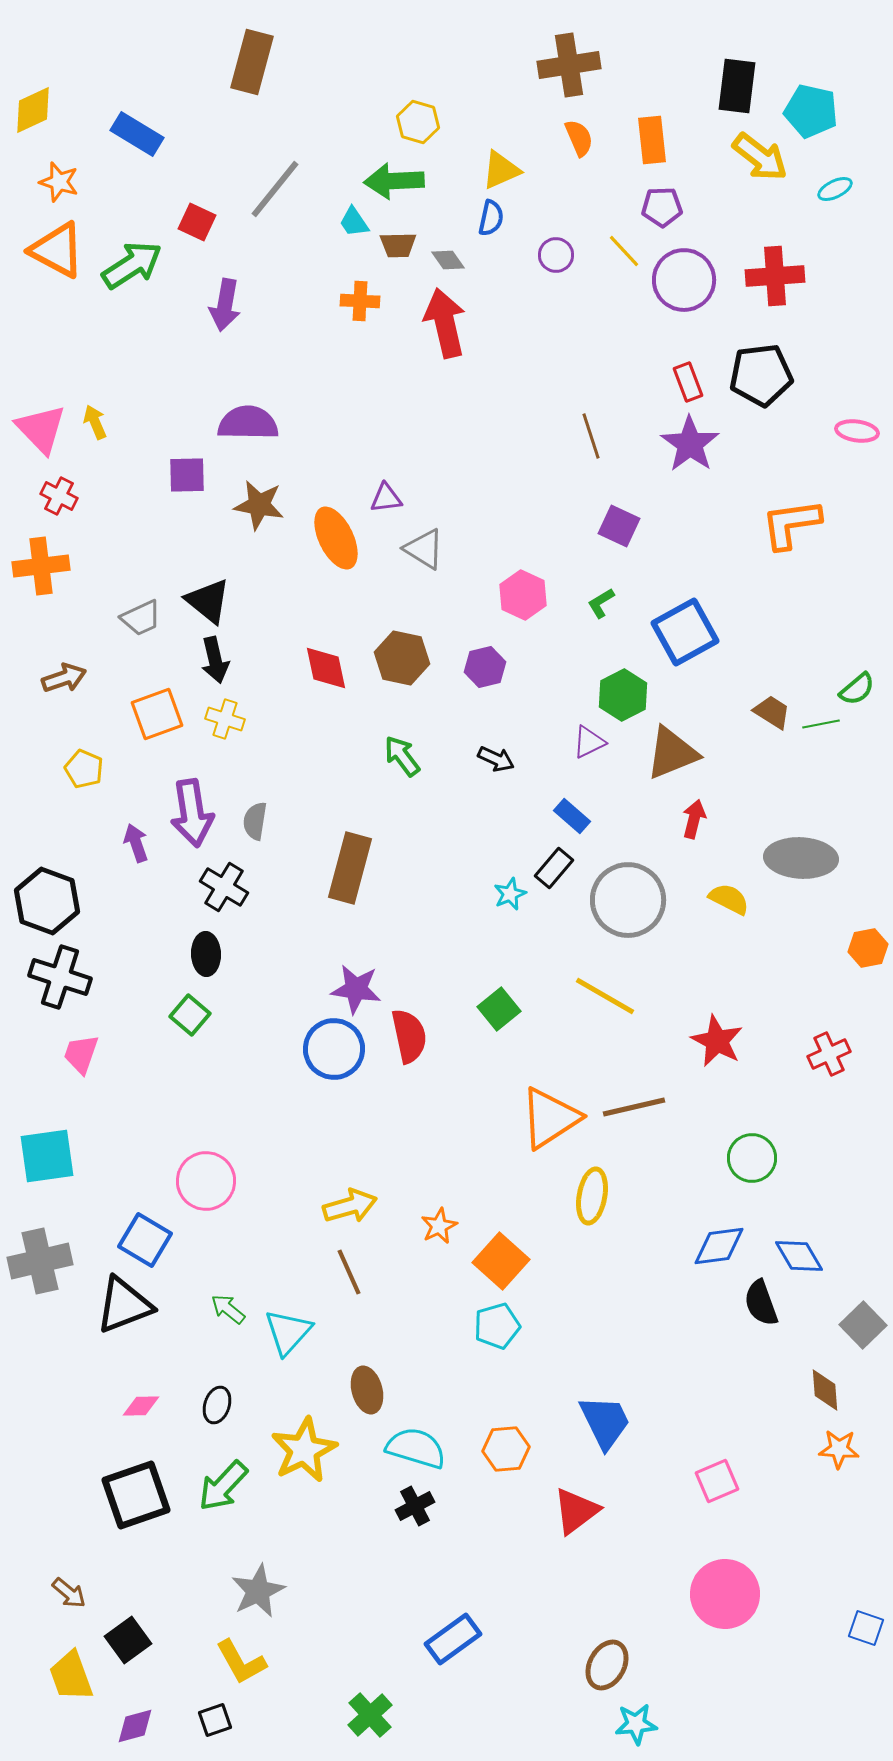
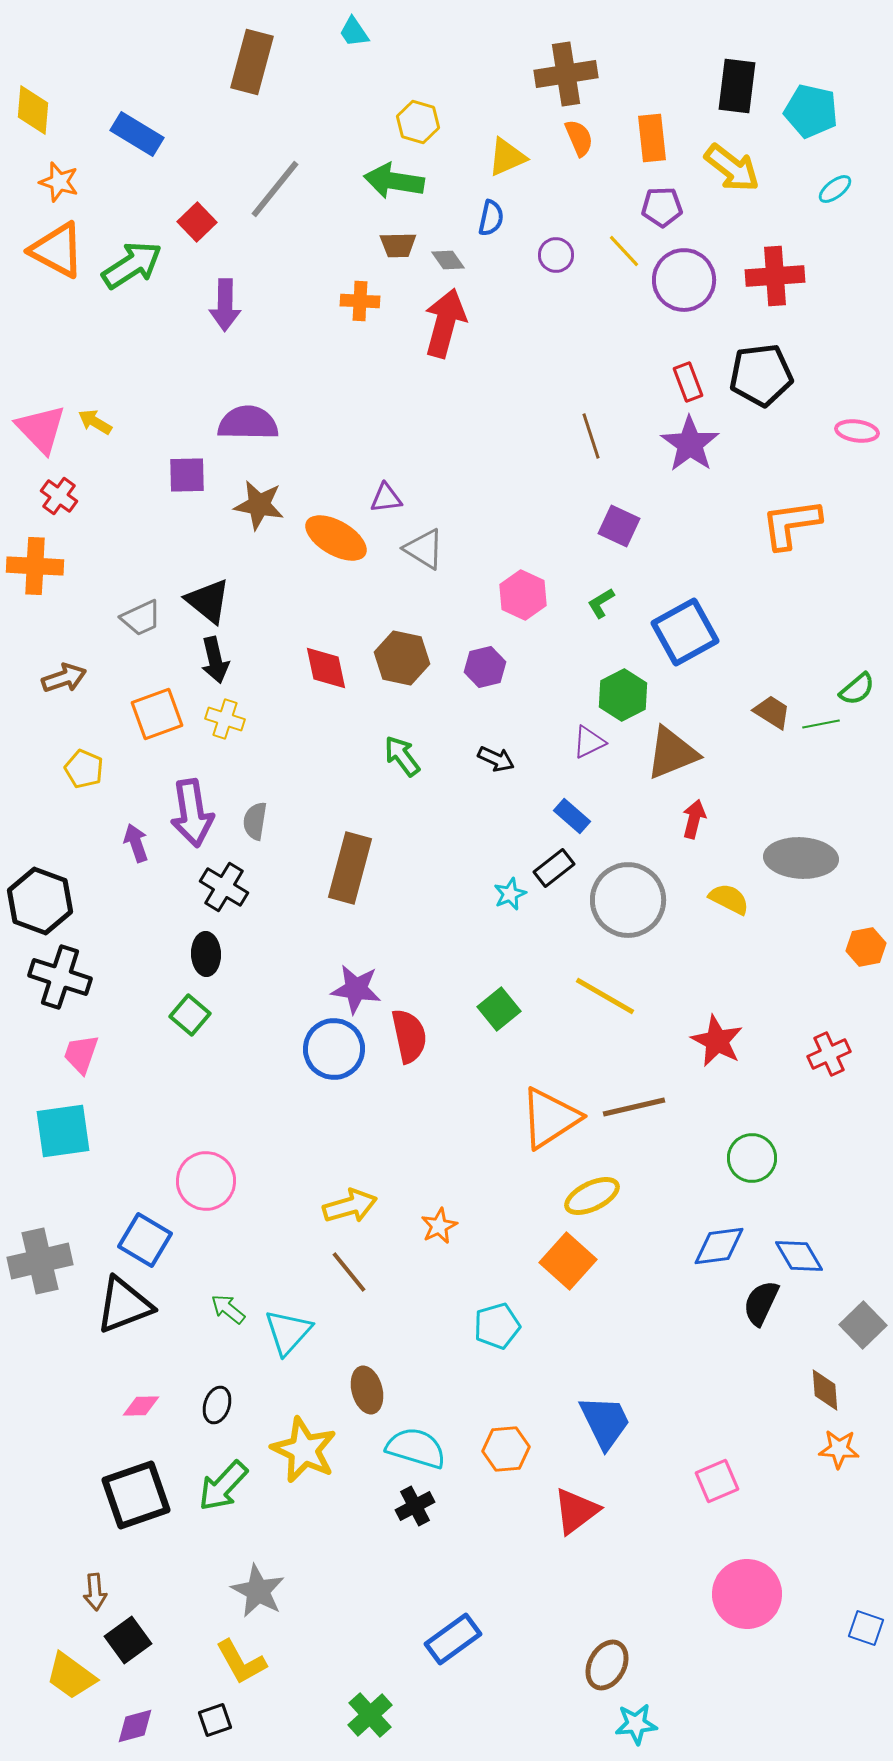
brown cross at (569, 65): moved 3 px left, 9 px down
yellow diamond at (33, 110): rotated 60 degrees counterclockwise
orange rectangle at (652, 140): moved 2 px up
yellow arrow at (760, 157): moved 28 px left, 11 px down
yellow triangle at (501, 170): moved 6 px right, 13 px up
green arrow at (394, 181): rotated 12 degrees clockwise
cyan ellipse at (835, 189): rotated 12 degrees counterclockwise
red square at (197, 222): rotated 21 degrees clockwise
cyan trapezoid at (354, 222): moved 190 px up
purple arrow at (225, 305): rotated 9 degrees counterclockwise
red arrow at (445, 323): rotated 28 degrees clockwise
yellow arrow at (95, 422): rotated 36 degrees counterclockwise
red cross at (59, 496): rotated 9 degrees clockwise
orange ellipse at (336, 538): rotated 34 degrees counterclockwise
orange cross at (41, 566): moved 6 px left; rotated 10 degrees clockwise
black rectangle at (554, 868): rotated 12 degrees clockwise
black hexagon at (47, 901): moved 7 px left
orange hexagon at (868, 948): moved 2 px left, 1 px up
cyan square at (47, 1156): moved 16 px right, 25 px up
yellow ellipse at (592, 1196): rotated 54 degrees clockwise
orange square at (501, 1261): moved 67 px right
brown line at (349, 1272): rotated 15 degrees counterclockwise
black semicircle at (761, 1303): rotated 45 degrees clockwise
yellow star at (304, 1450): rotated 20 degrees counterclockwise
gray star at (258, 1591): rotated 18 degrees counterclockwise
brown arrow at (69, 1593): moved 26 px right, 1 px up; rotated 45 degrees clockwise
pink circle at (725, 1594): moved 22 px right
yellow trapezoid at (71, 1676): rotated 34 degrees counterclockwise
